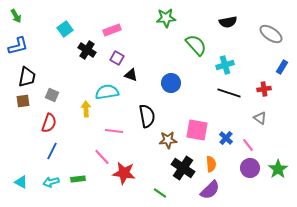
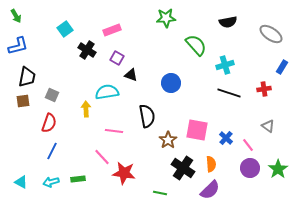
gray triangle at (260, 118): moved 8 px right, 8 px down
brown star at (168, 140): rotated 30 degrees counterclockwise
green line at (160, 193): rotated 24 degrees counterclockwise
